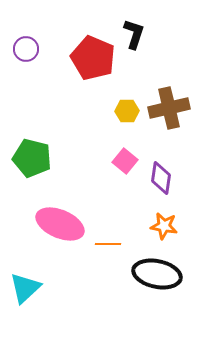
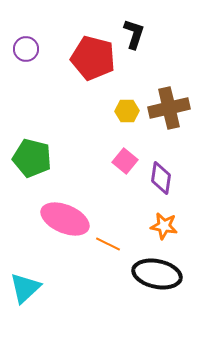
red pentagon: rotated 9 degrees counterclockwise
pink ellipse: moved 5 px right, 5 px up
orange line: rotated 25 degrees clockwise
